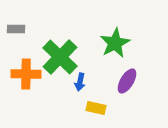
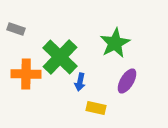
gray rectangle: rotated 18 degrees clockwise
